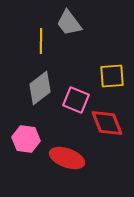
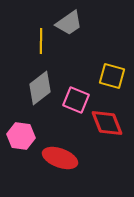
gray trapezoid: rotated 88 degrees counterclockwise
yellow square: rotated 20 degrees clockwise
pink hexagon: moved 5 px left, 3 px up
red ellipse: moved 7 px left
